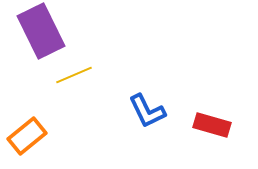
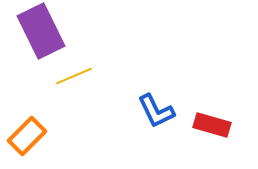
yellow line: moved 1 px down
blue L-shape: moved 9 px right
orange rectangle: rotated 6 degrees counterclockwise
